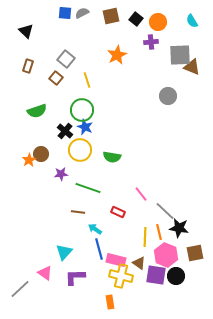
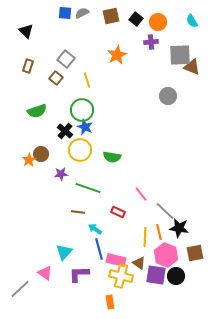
purple L-shape at (75, 277): moved 4 px right, 3 px up
